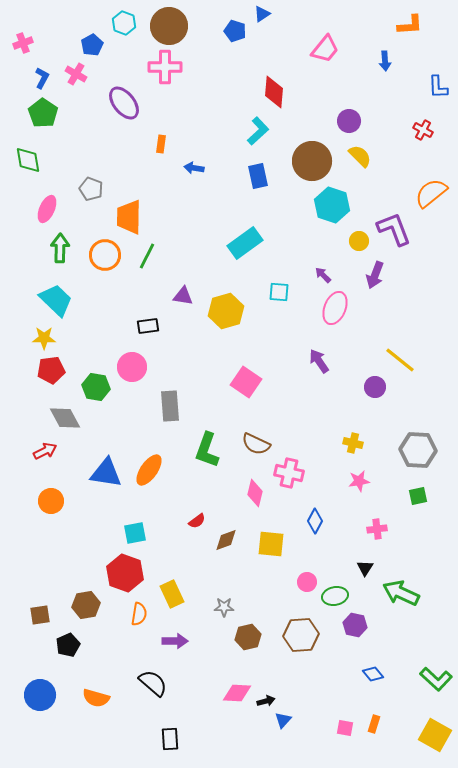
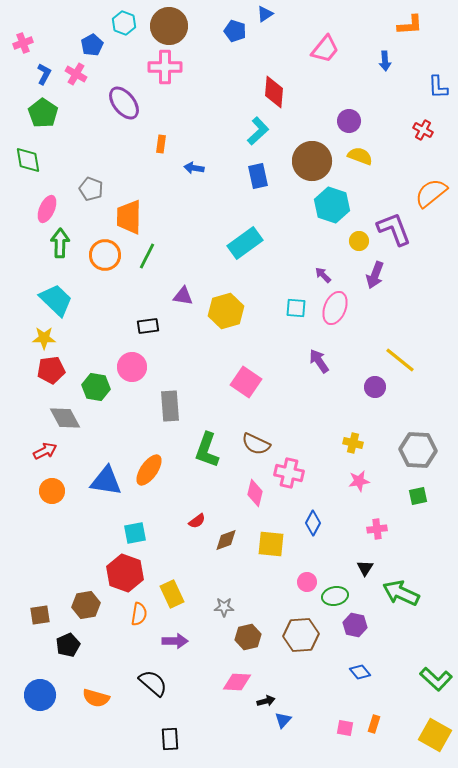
blue triangle at (262, 14): moved 3 px right
blue L-shape at (42, 78): moved 2 px right, 4 px up
yellow semicircle at (360, 156): rotated 25 degrees counterclockwise
green arrow at (60, 248): moved 5 px up
cyan square at (279, 292): moved 17 px right, 16 px down
blue triangle at (106, 473): moved 8 px down
orange circle at (51, 501): moved 1 px right, 10 px up
blue diamond at (315, 521): moved 2 px left, 2 px down
blue diamond at (373, 674): moved 13 px left, 2 px up
pink diamond at (237, 693): moved 11 px up
